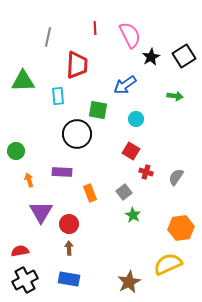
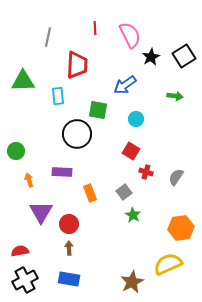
brown star: moved 3 px right
